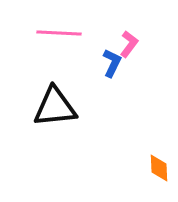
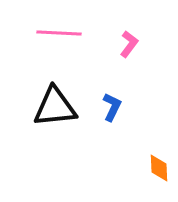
blue L-shape: moved 44 px down
